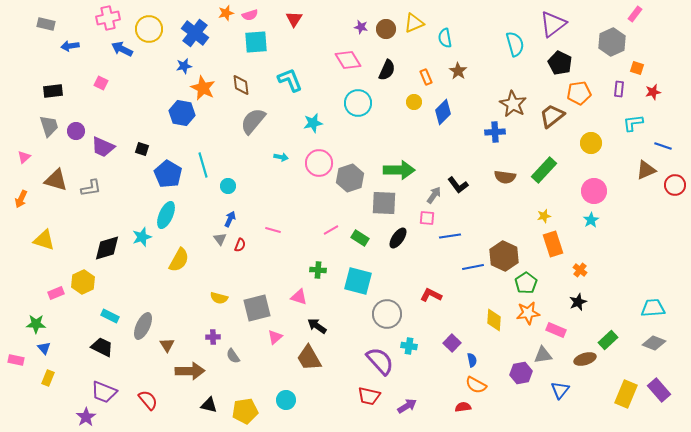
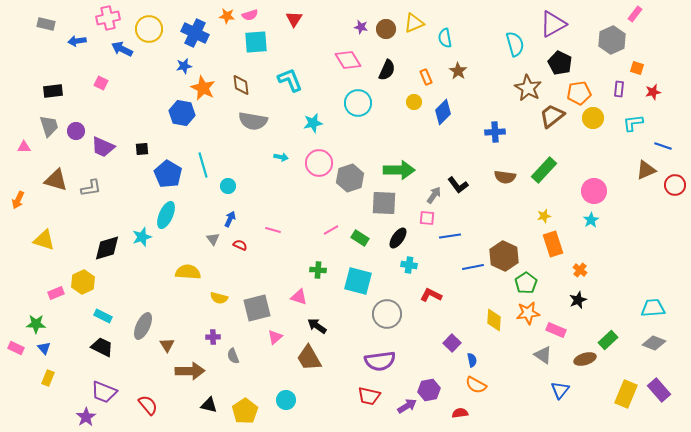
orange star at (226, 13): moved 1 px right, 3 px down; rotated 21 degrees clockwise
purple triangle at (553, 24): rotated 8 degrees clockwise
blue cross at (195, 33): rotated 12 degrees counterclockwise
gray hexagon at (612, 42): moved 2 px up
blue arrow at (70, 46): moved 7 px right, 5 px up
brown star at (513, 104): moved 15 px right, 16 px up
gray semicircle at (253, 121): rotated 120 degrees counterclockwise
yellow circle at (591, 143): moved 2 px right, 25 px up
black square at (142, 149): rotated 24 degrees counterclockwise
pink triangle at (24, 157): moved 10 px up; rotated 40 degrees clockwise
orange arrow at (21, 199): moved 3 px left, 1 px down
gray triangle at (220, 239): moved 7 px left
red semicircle at (240, 245): rotated 88 degrees counterclockwise
yellow semicircle at (179, 260): moved 9 px right, 12 px down; rotated 115 degrees counterclockwise
black star at (578, 302): moved 2 px up
cyan rectangle at (110, 316): moved 7 px left
cyan cross at (409, 346): moved 81 px up
gray triangle at (543, 355): rotated 42 degrees clockwise
gray semicircle at (233, 356): rotated 14 degrees clockwise
pink rectangle at (16, 360): moved 12 px up; rotated 14 degrees clockwise
purple semicircle at (380, 361): rotated 124 degrees clockwise
purple hexagon at (521, 373): moved 92 px left, 17 px down
red semicircle at (148, 400): moved 5 px down
red semicircle at (463, 407): moved 3 px left, 6 px down
yellow pentagon at (245, 411): rotated 25 degrees counterclockwise
